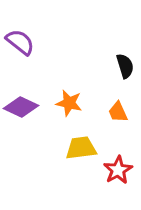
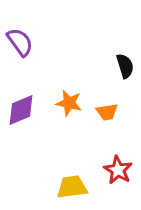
purple semicircle: rotated 16 degrees clockwise
purple diamond: moved 3 px down; rotated 48 degrees counterclockwise
orange trapezoid: moved 11 px left; rotated 75 degrees counterclockwise
yellow trapezoid: moved 9 px left, 39 px down
red star: rotated 12 degrees counterclockwise
